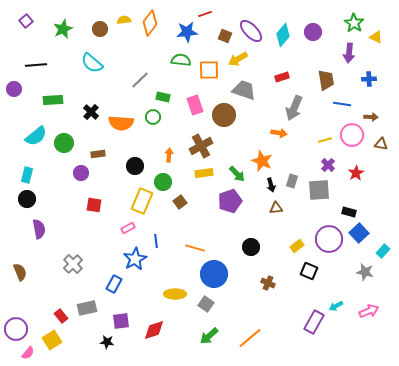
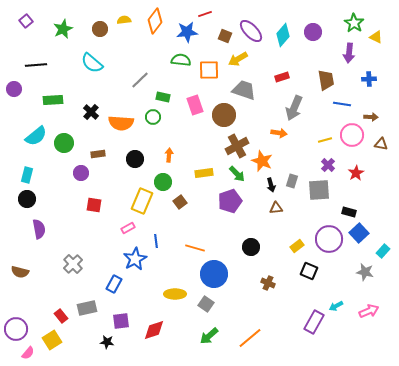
orange diamond at (150, 23): moved 5 px right, 2 px up
brown cross at (201, 146): moved 36 px right
black circle at (135, 166): moved 7 px up
brown semicircle at (20, 272): rotated 126 degrees clockwise
